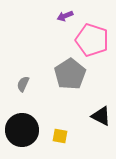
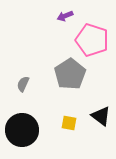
black triangle: rotated 10 degrees clockwise
yellow square: moved 9 px right, 13 px up
